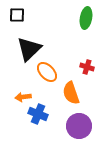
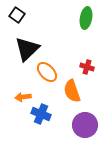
black square: rotated 35 degrees clockwise
black triangle: moved 2 px left
orange semicircle: moved 1 px right, 2 px up
blue cross: moved 3 px right
purple circle: moved 6 px right, 1 px up
